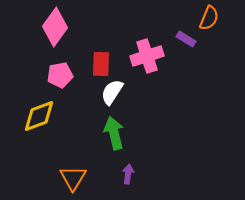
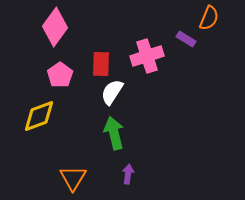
pink pentagon: rotated 25 degrees counterclockwise
